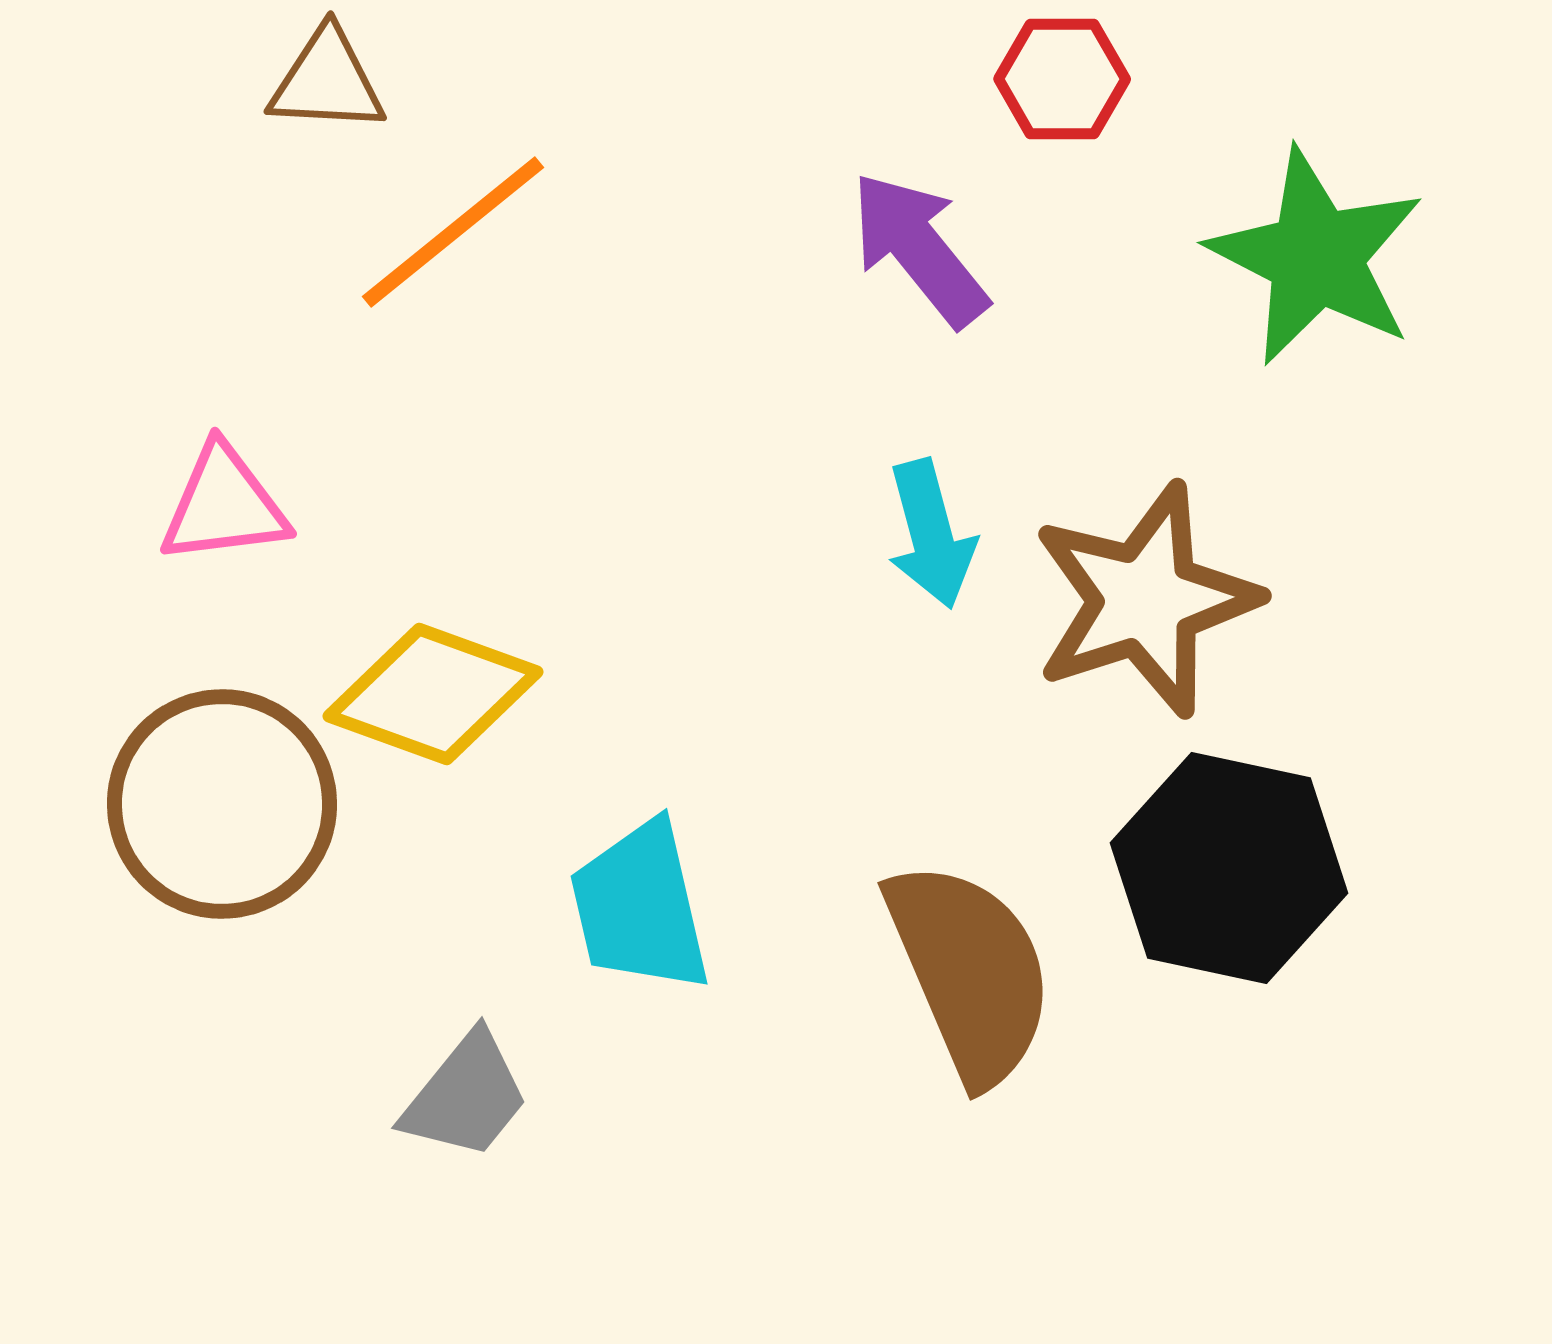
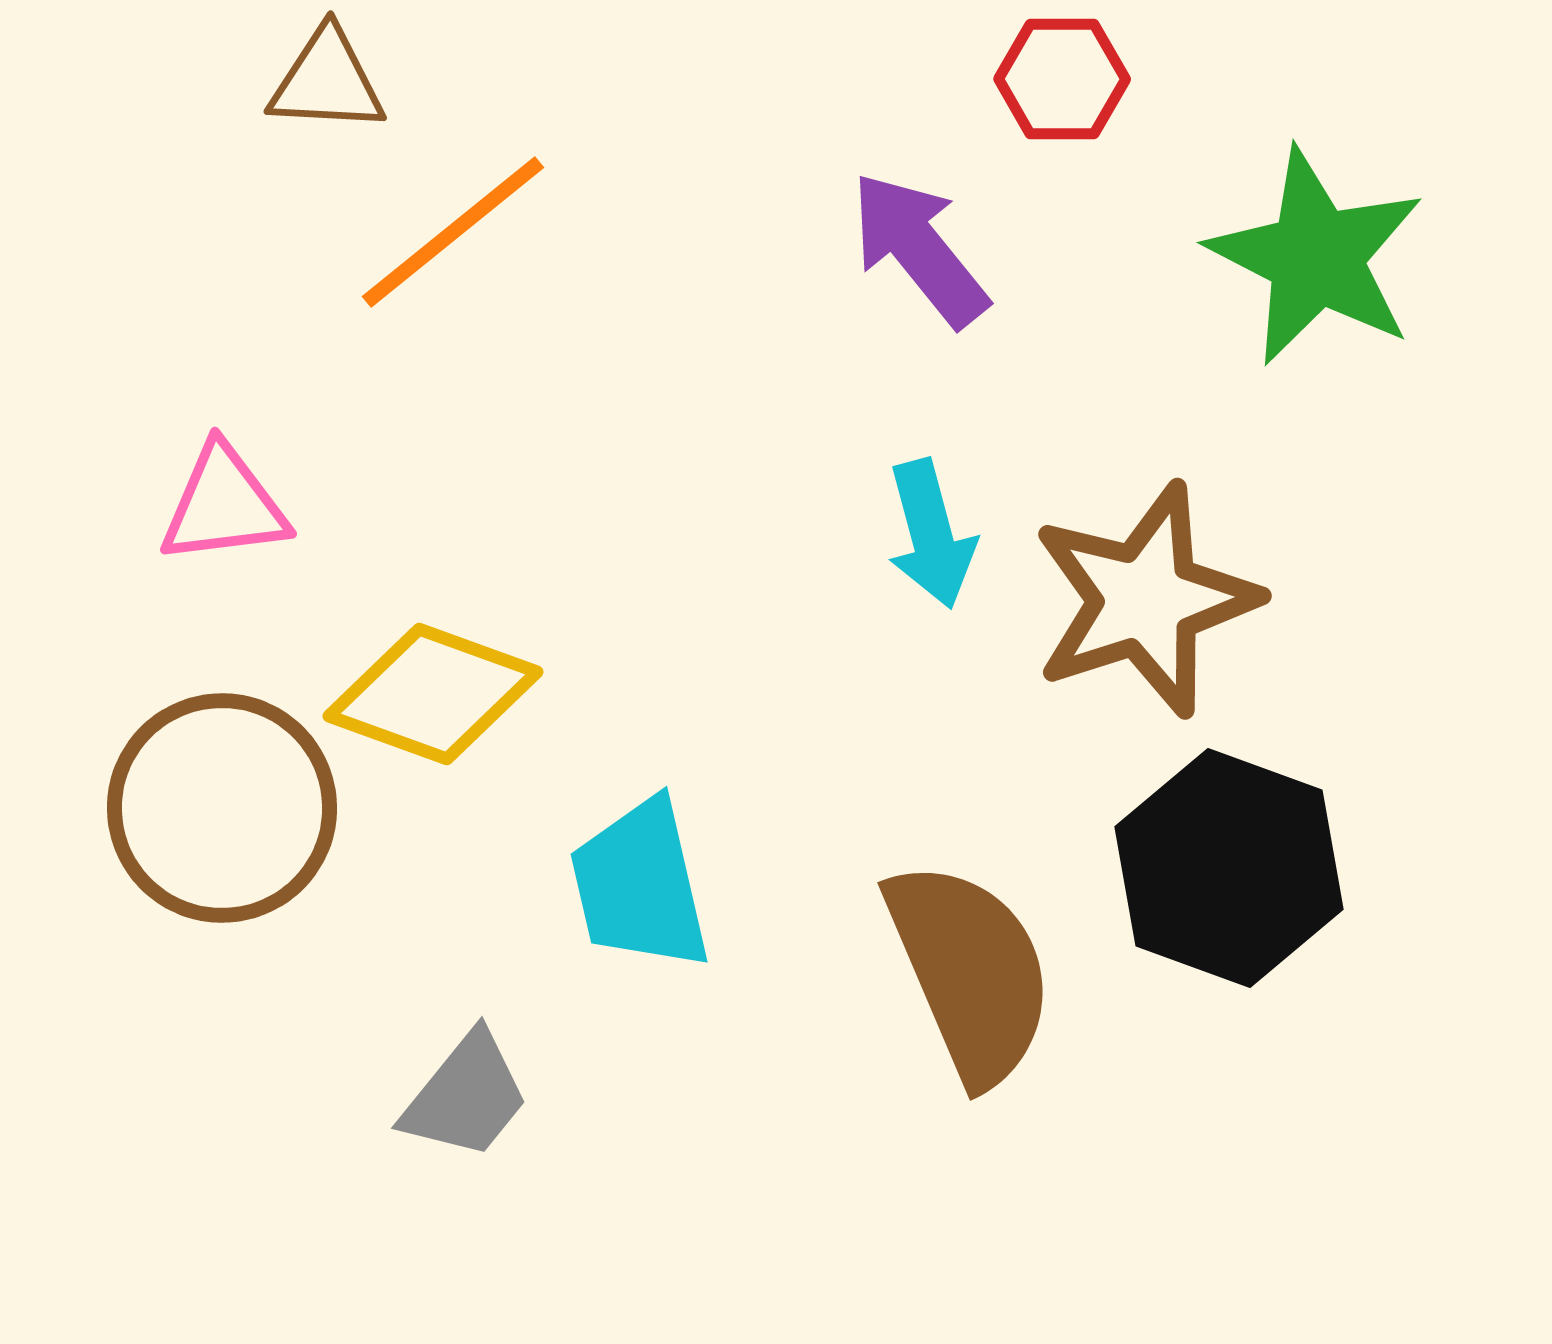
brown circle: moved 4 px down
black hexagon: rotated 8 degrees clockwise
cyan trapezoid: moved 22 px up
